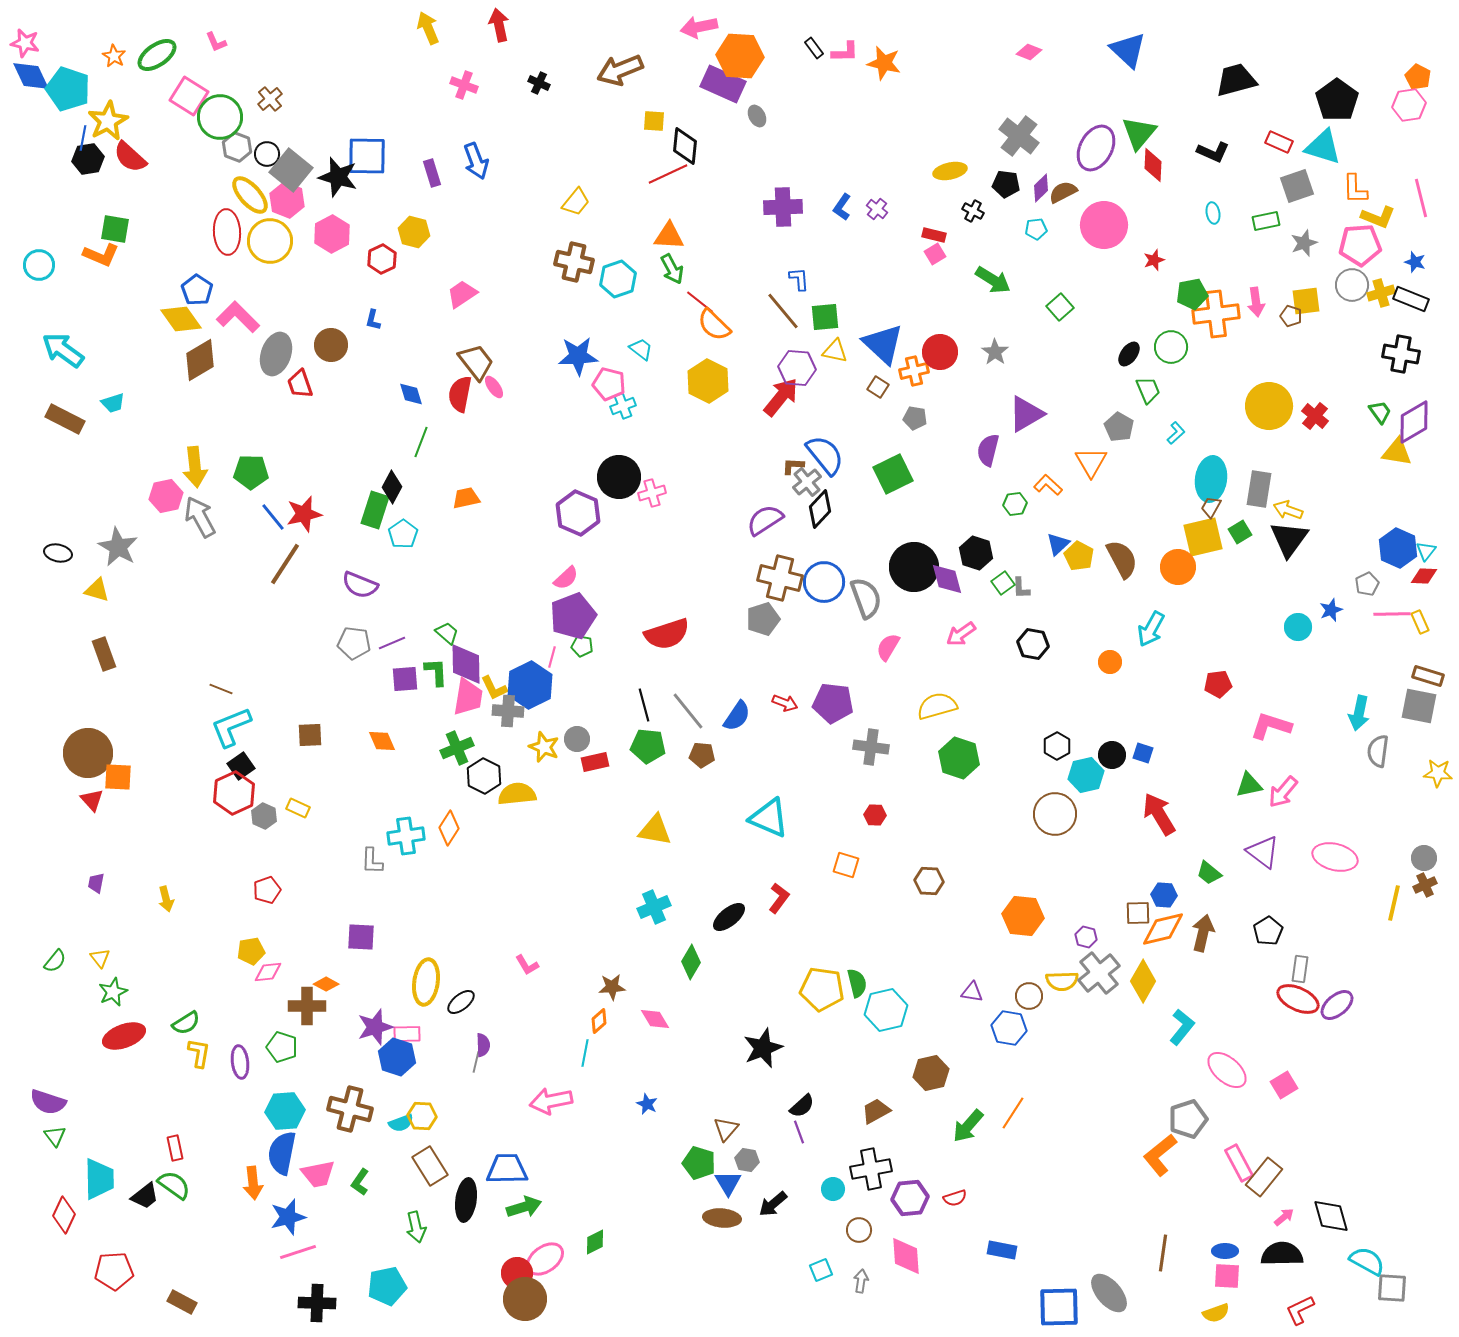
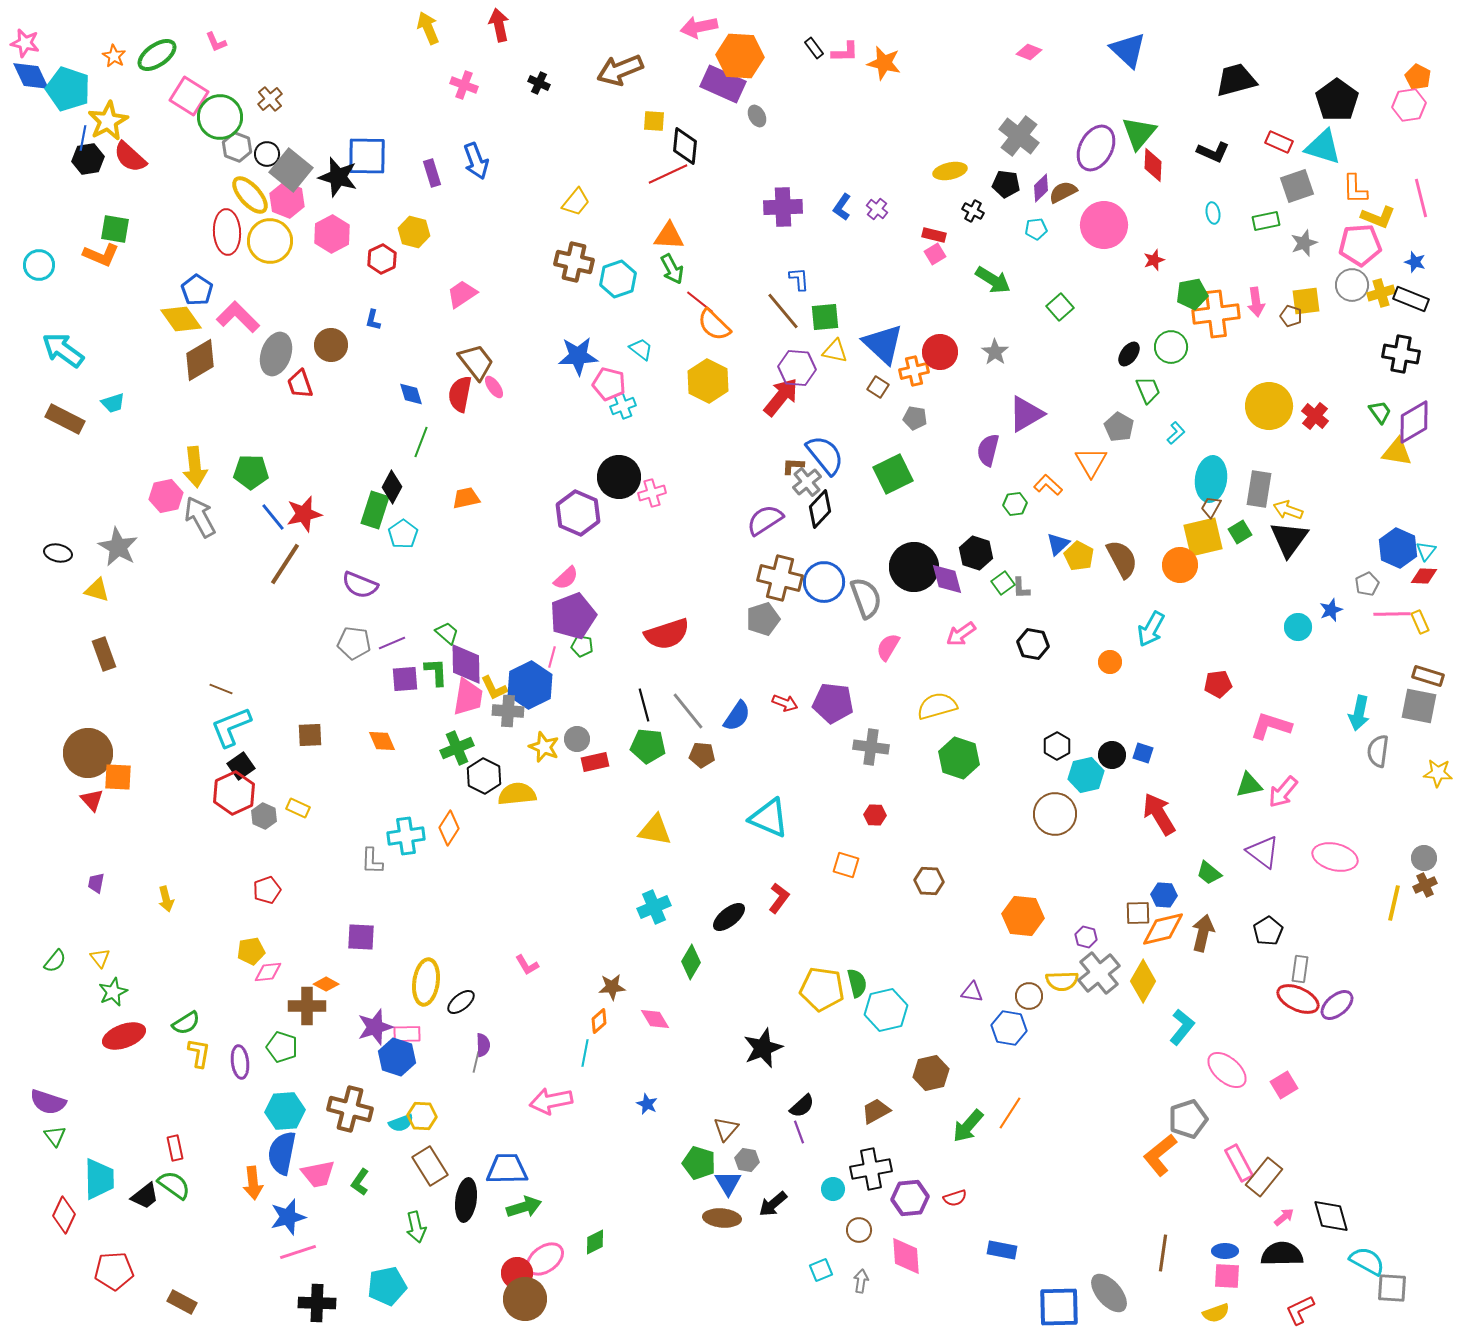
orange circle at (1178, 567): moved 2 px right, 2 px up
orange line at (1013, 1113): moved 3 px left
